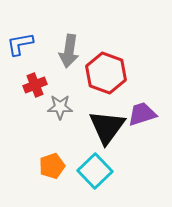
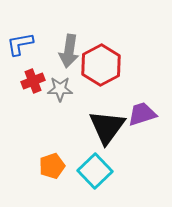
red hexagon: moved 5 px left, 8 px up; rotated 12 degrees clockwise
red cross: moved 2 px left, 4 px up
gray star: moved 18 px up
